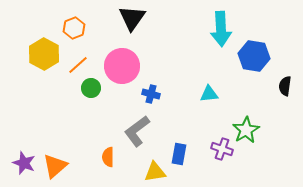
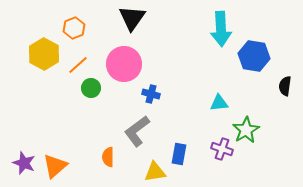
pink circle: moved 2 px right, 2 px up
cyan triangle: moved 10 px right, 9 px down
